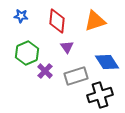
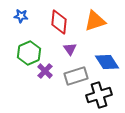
red diamond: moved 2 px right, 1 px down
purple triangle: moved 3 px right, 2 px down
green hexagon: moved 2 px right
black cross: moved 1 px left
